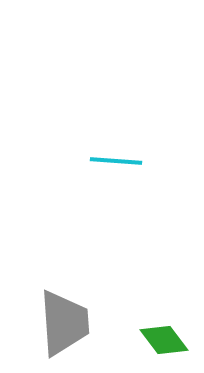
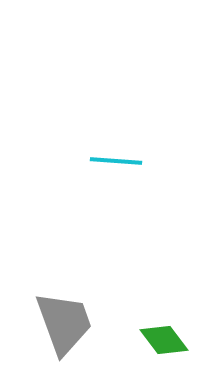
gray trapezoid: rotated 16 degrees counterclockwise
